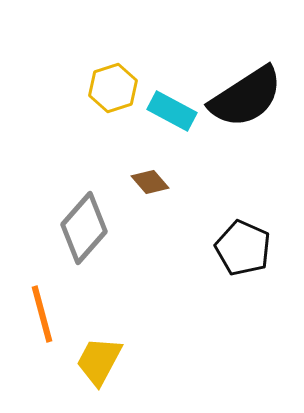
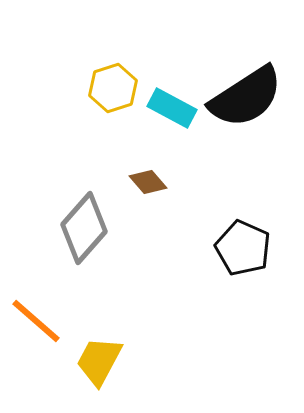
cyan rectangle: moved 3 px up
brown diamond: moved 2 px left
orange line: moved 6 px left, 7 px down; rotated 34 degrees counterclockwise
